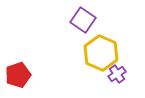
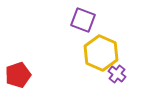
purple square: rotated 15 degrees counterclockwise
purple cross: rotated 18 degrees counterclockwise
